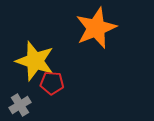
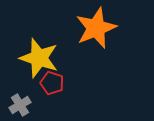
yellow star: moved 4 px right, 3 px up
red pentagon: rotated 15 degrees clockwise
